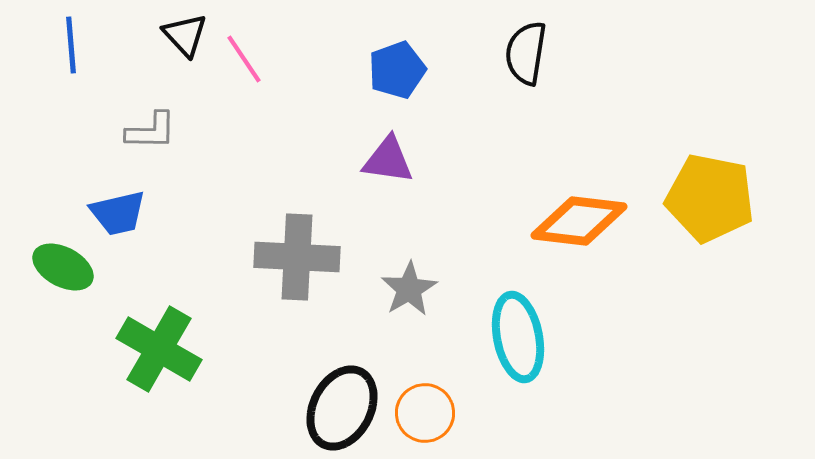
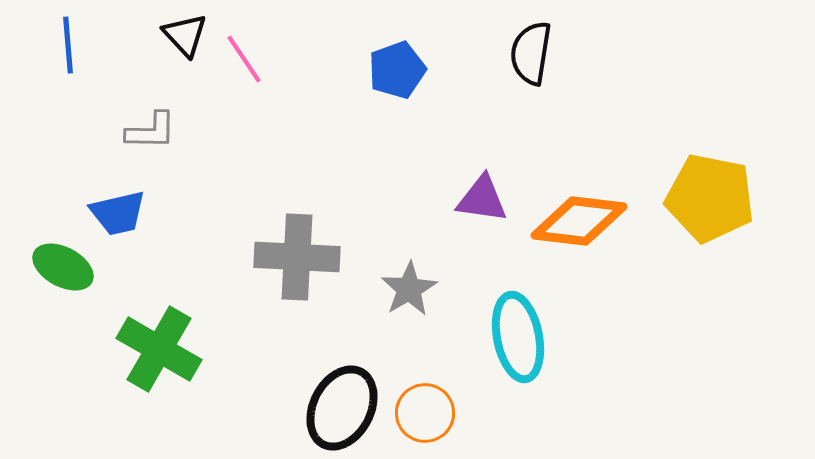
blue line: moved 3 px left
black semicircle: moved 5 px right
purple triangle: moved 94 px right, 39 px down
